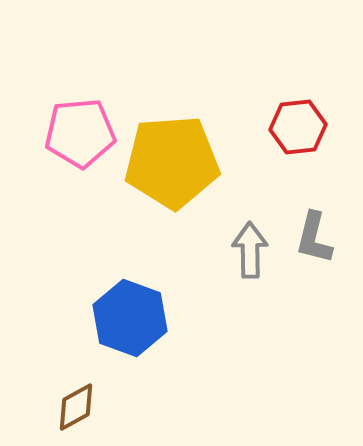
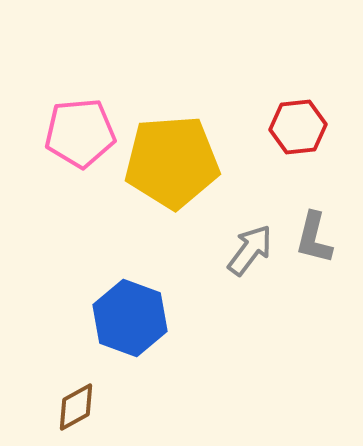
gray arrow: rotated 38 degrees clockwise
